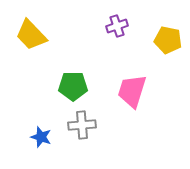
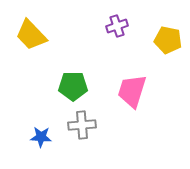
blue star: rotated 15 degrees counterclockwise
